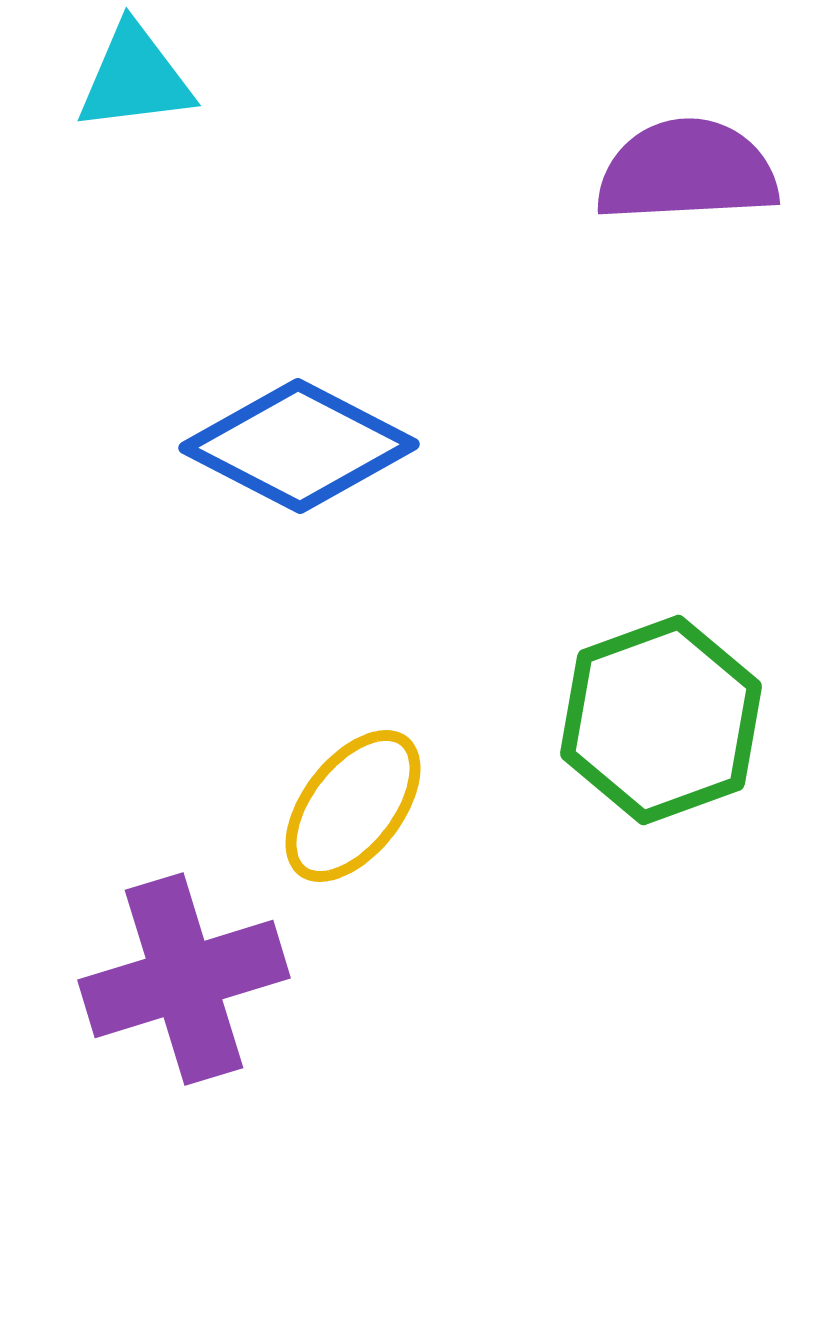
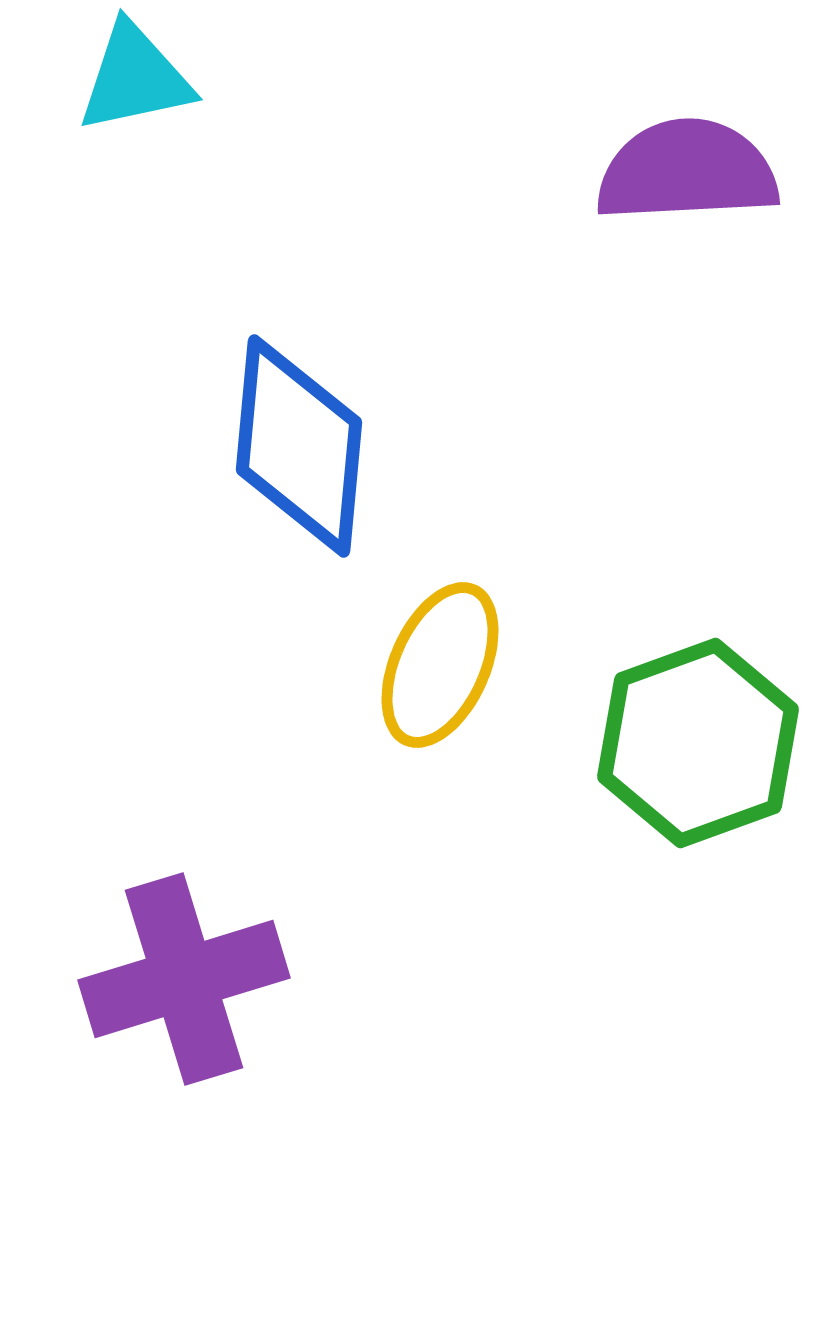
cyan triangle: rotated 5 degrees counterclockwise
blue diamond: rotated 68 degrees clockwise
green hexagon: moved 37 px right, 23 px down
yellow ellipse: moved 87 px right, 141 px up; rotated 14 degrees counterclockwise
